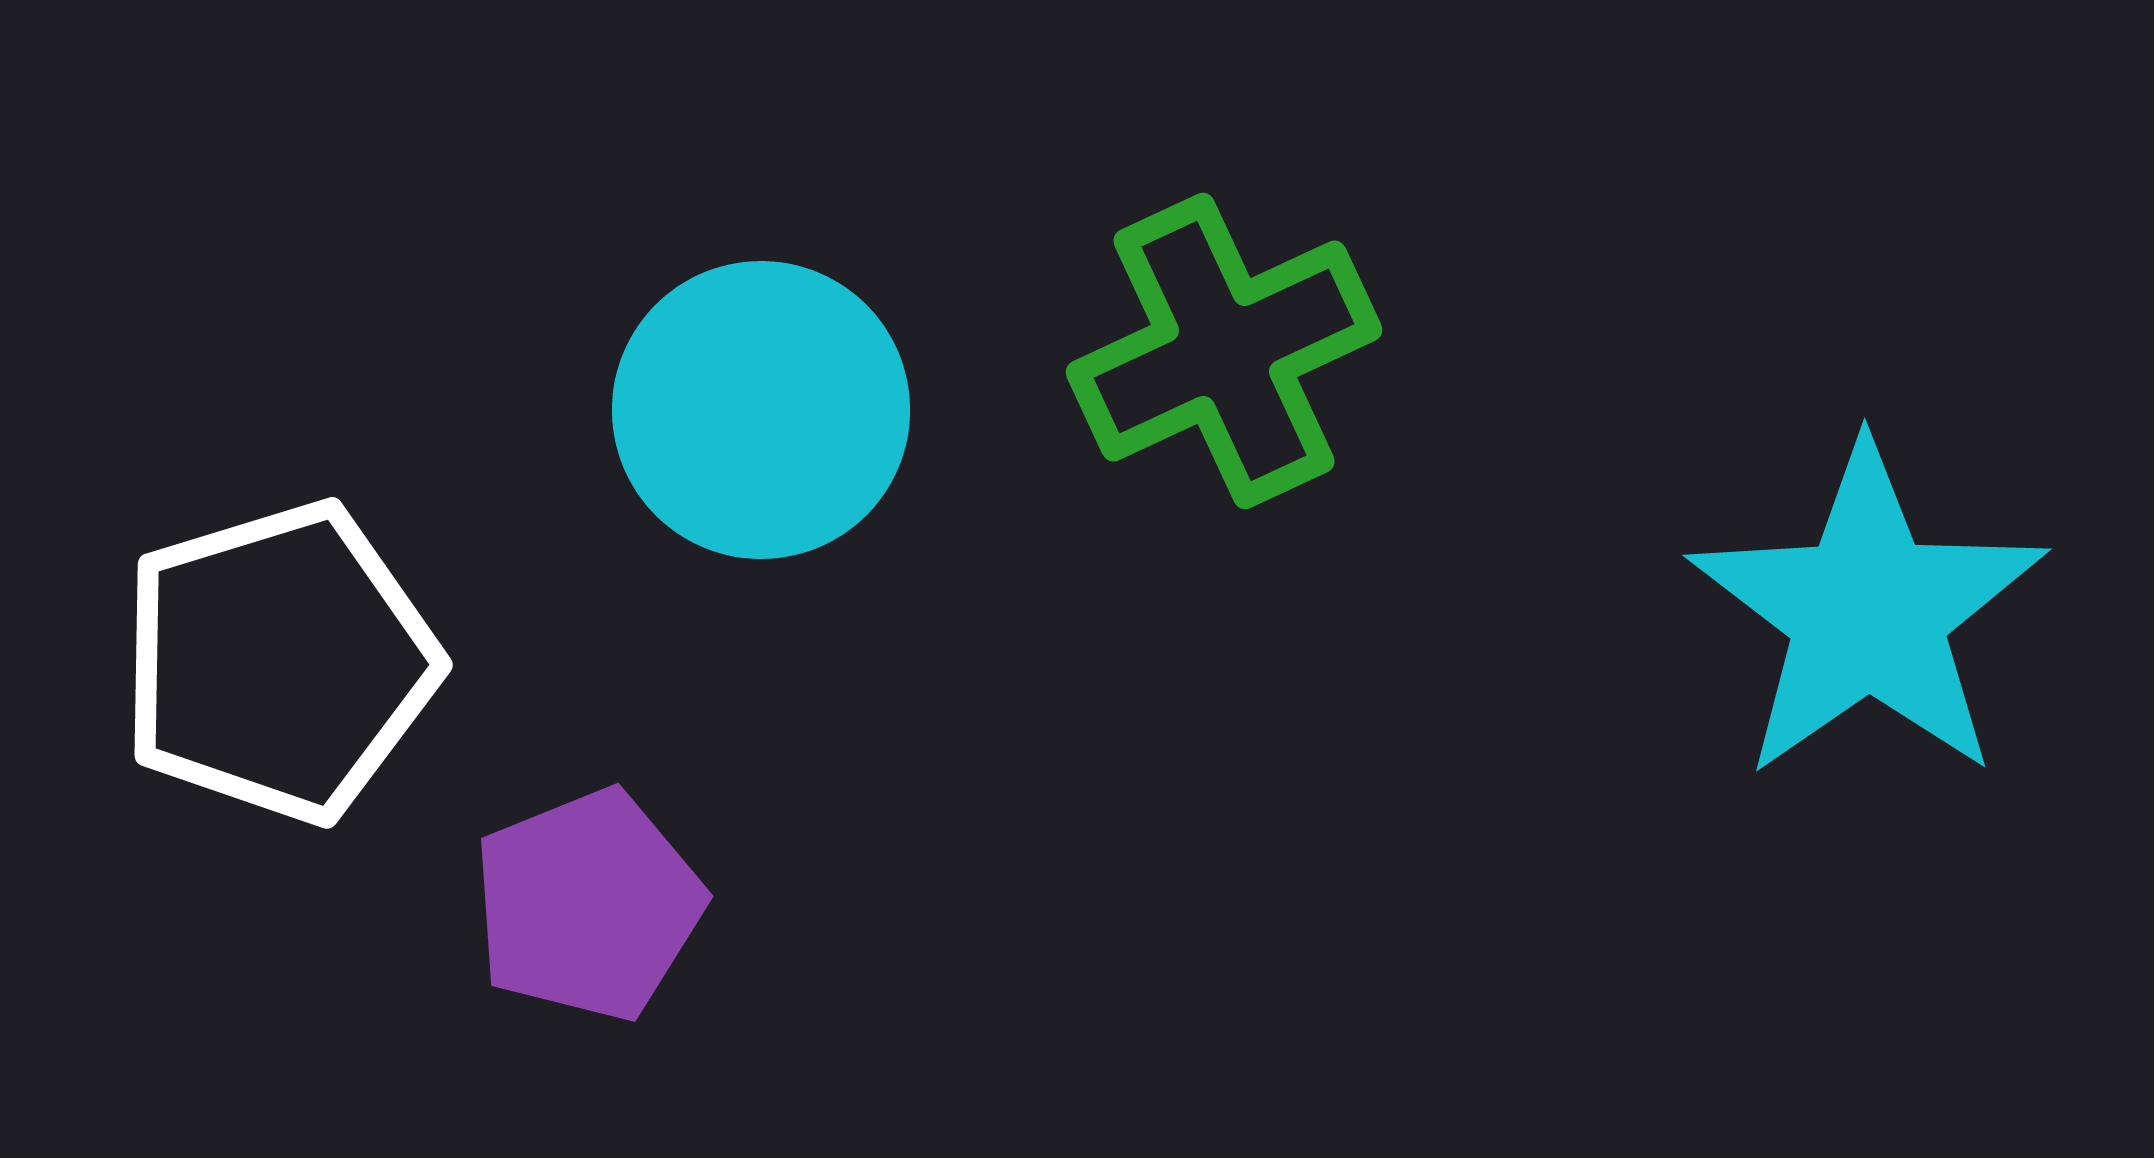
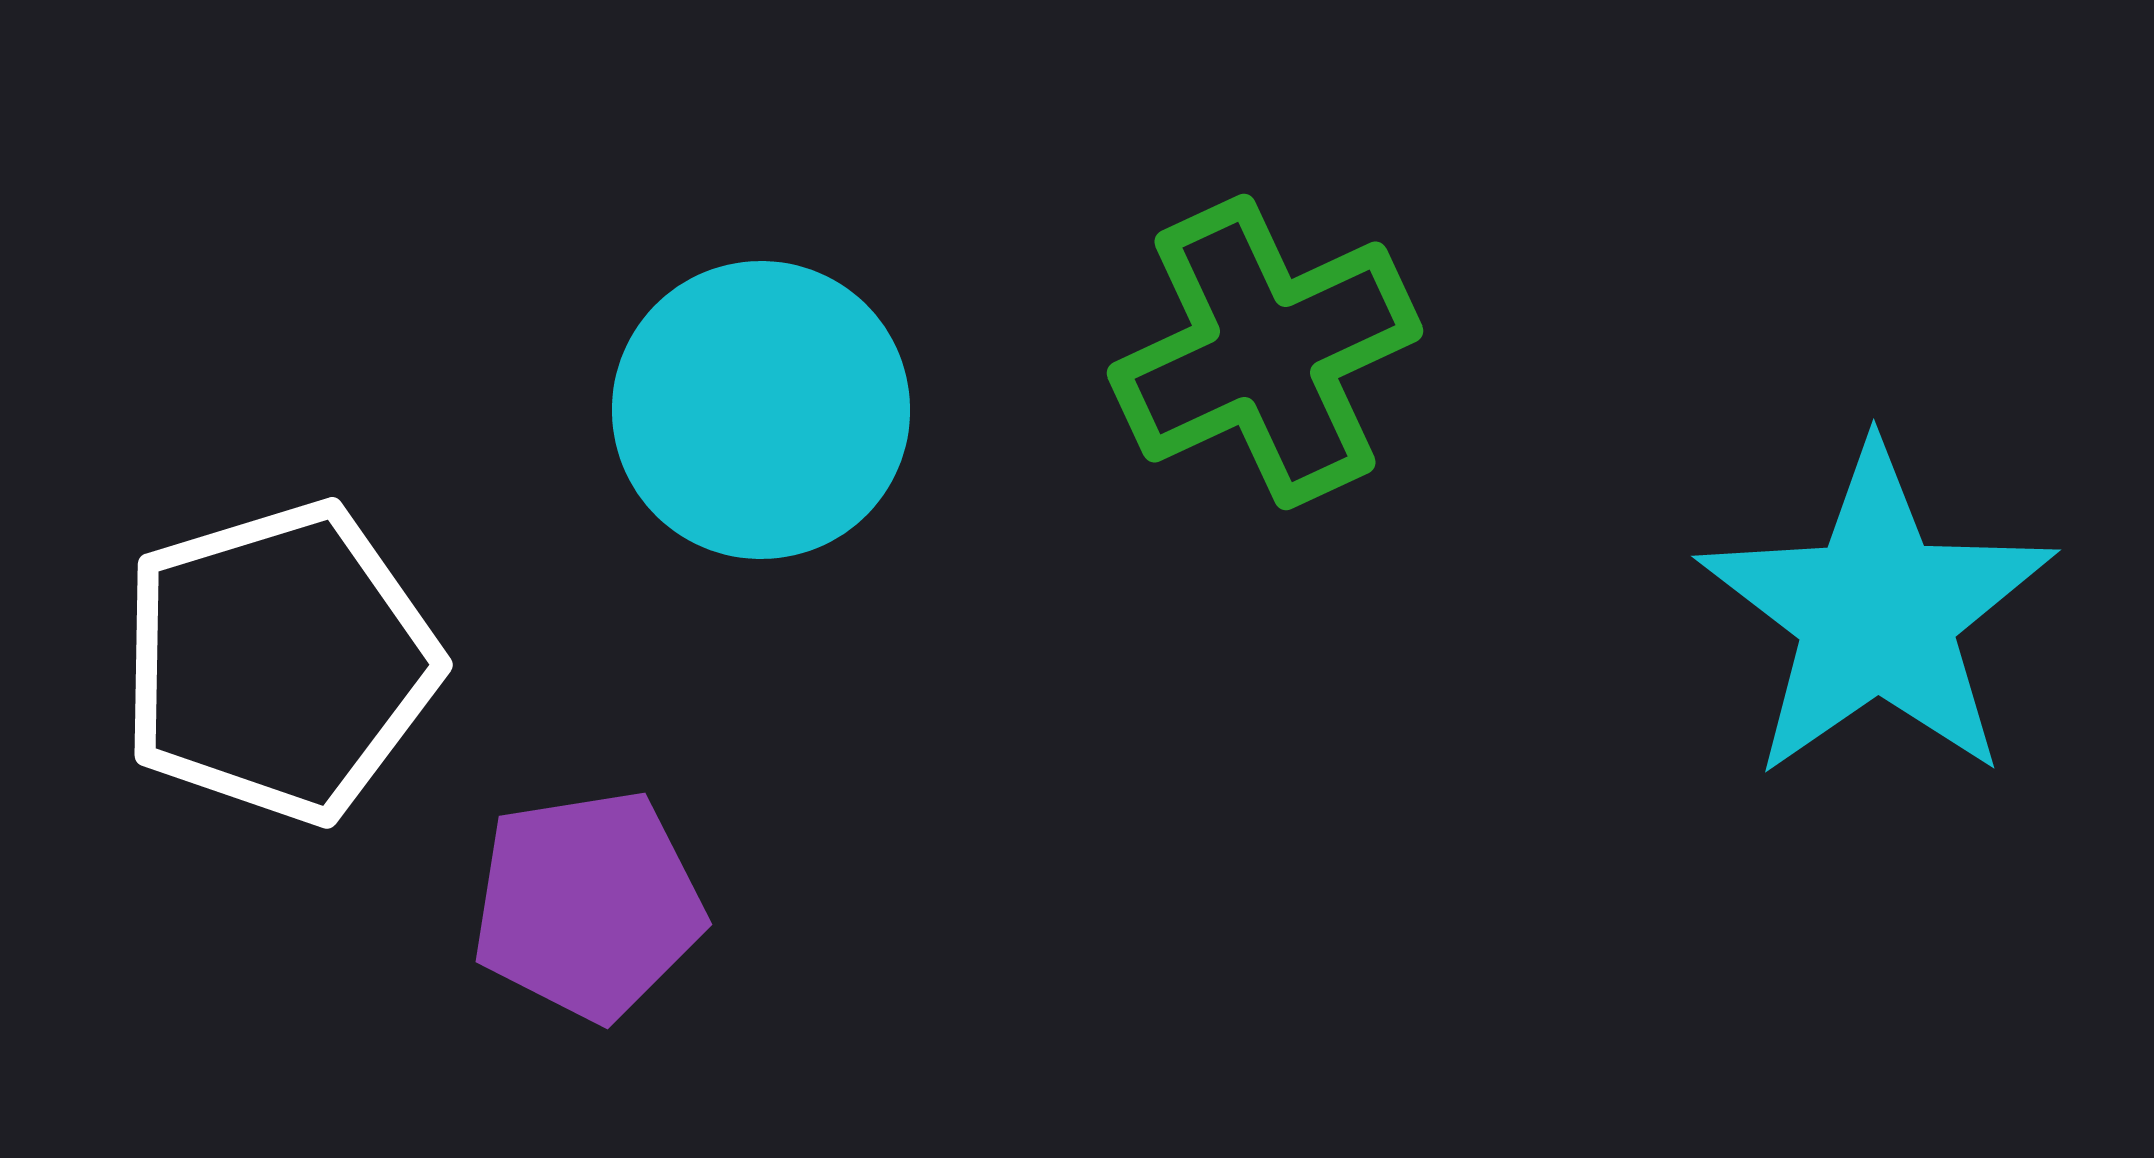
green cross: moved 41 px right, 1 px down
cyan star: moved 9 px right, 1 px down
purple pentagon: rotated 13 degrees clockwise
